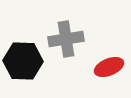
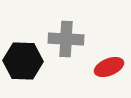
gray cross: rotated 12 degrees clockwise
